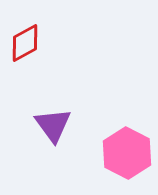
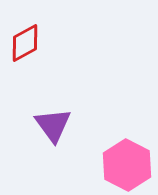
pink hexagon: moved 12 px down
